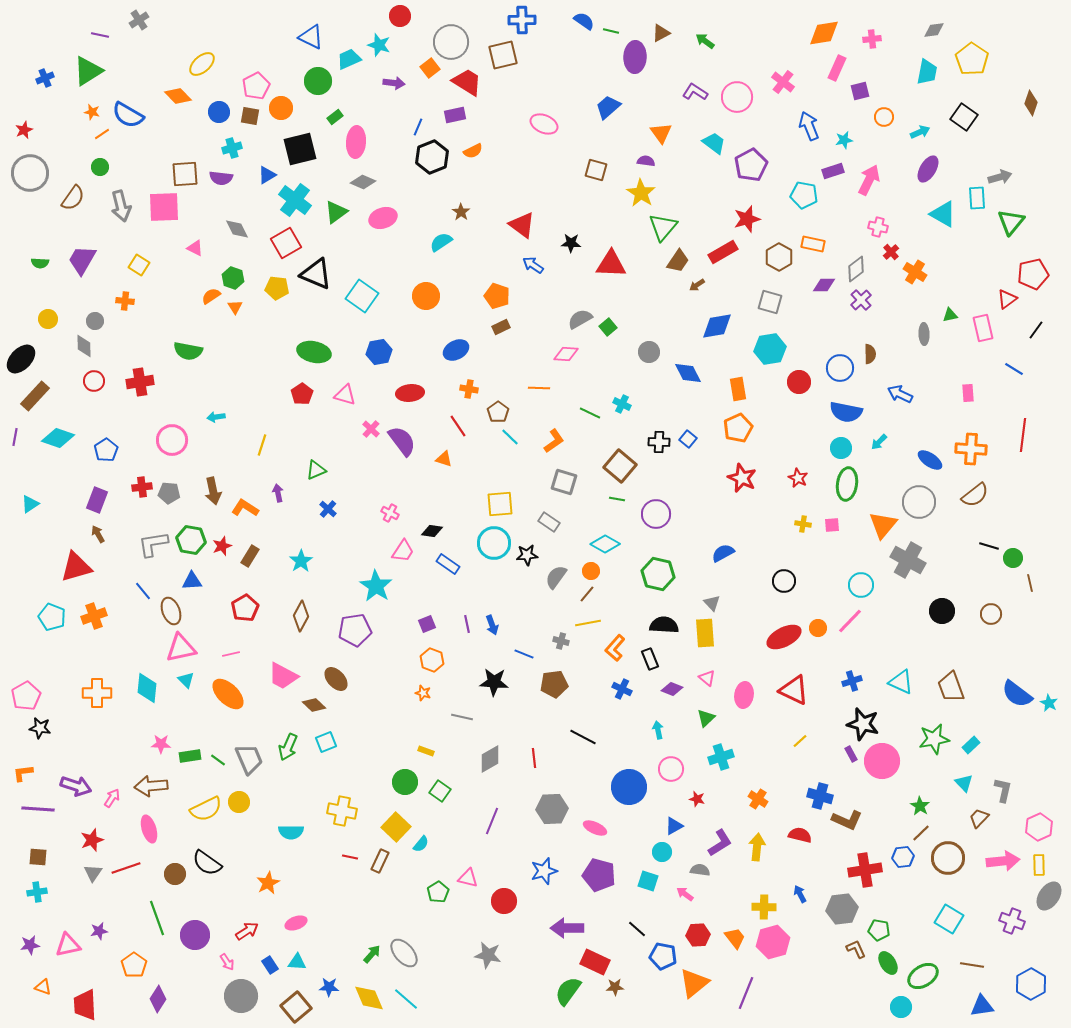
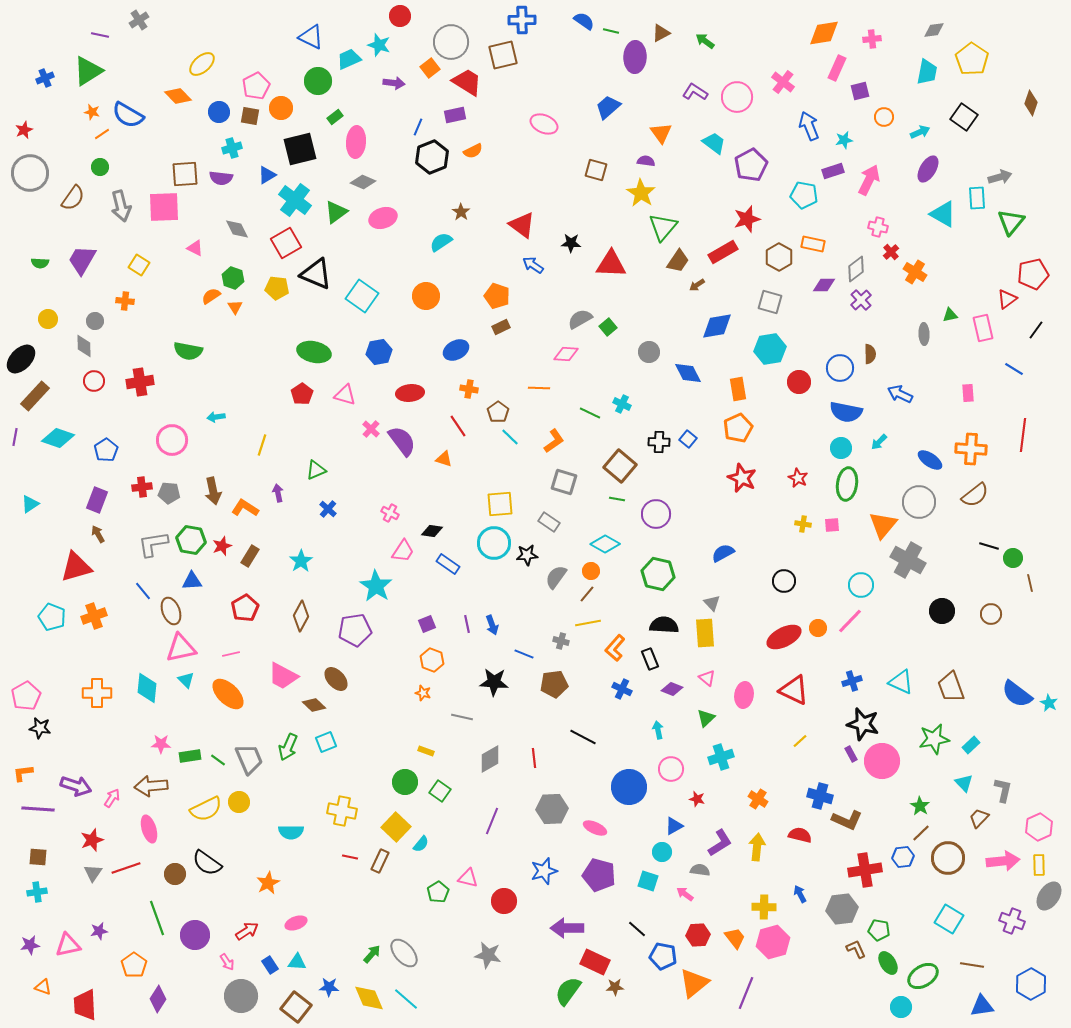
brown square at (296, 1007): rotated 12 degrees counterclockwise
